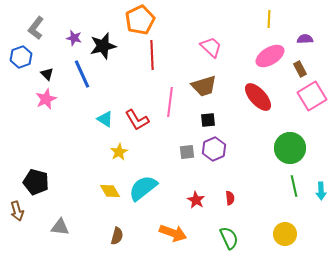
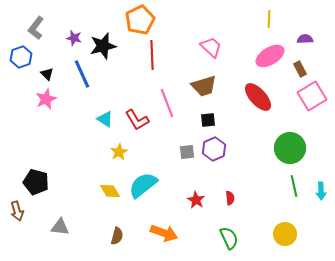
pink line: moved 3 px left, 1 px down; rotated 28 degrees counterclockwise
cyan semicircle: moved 3 px up
orange arrow: moved 9 px left
